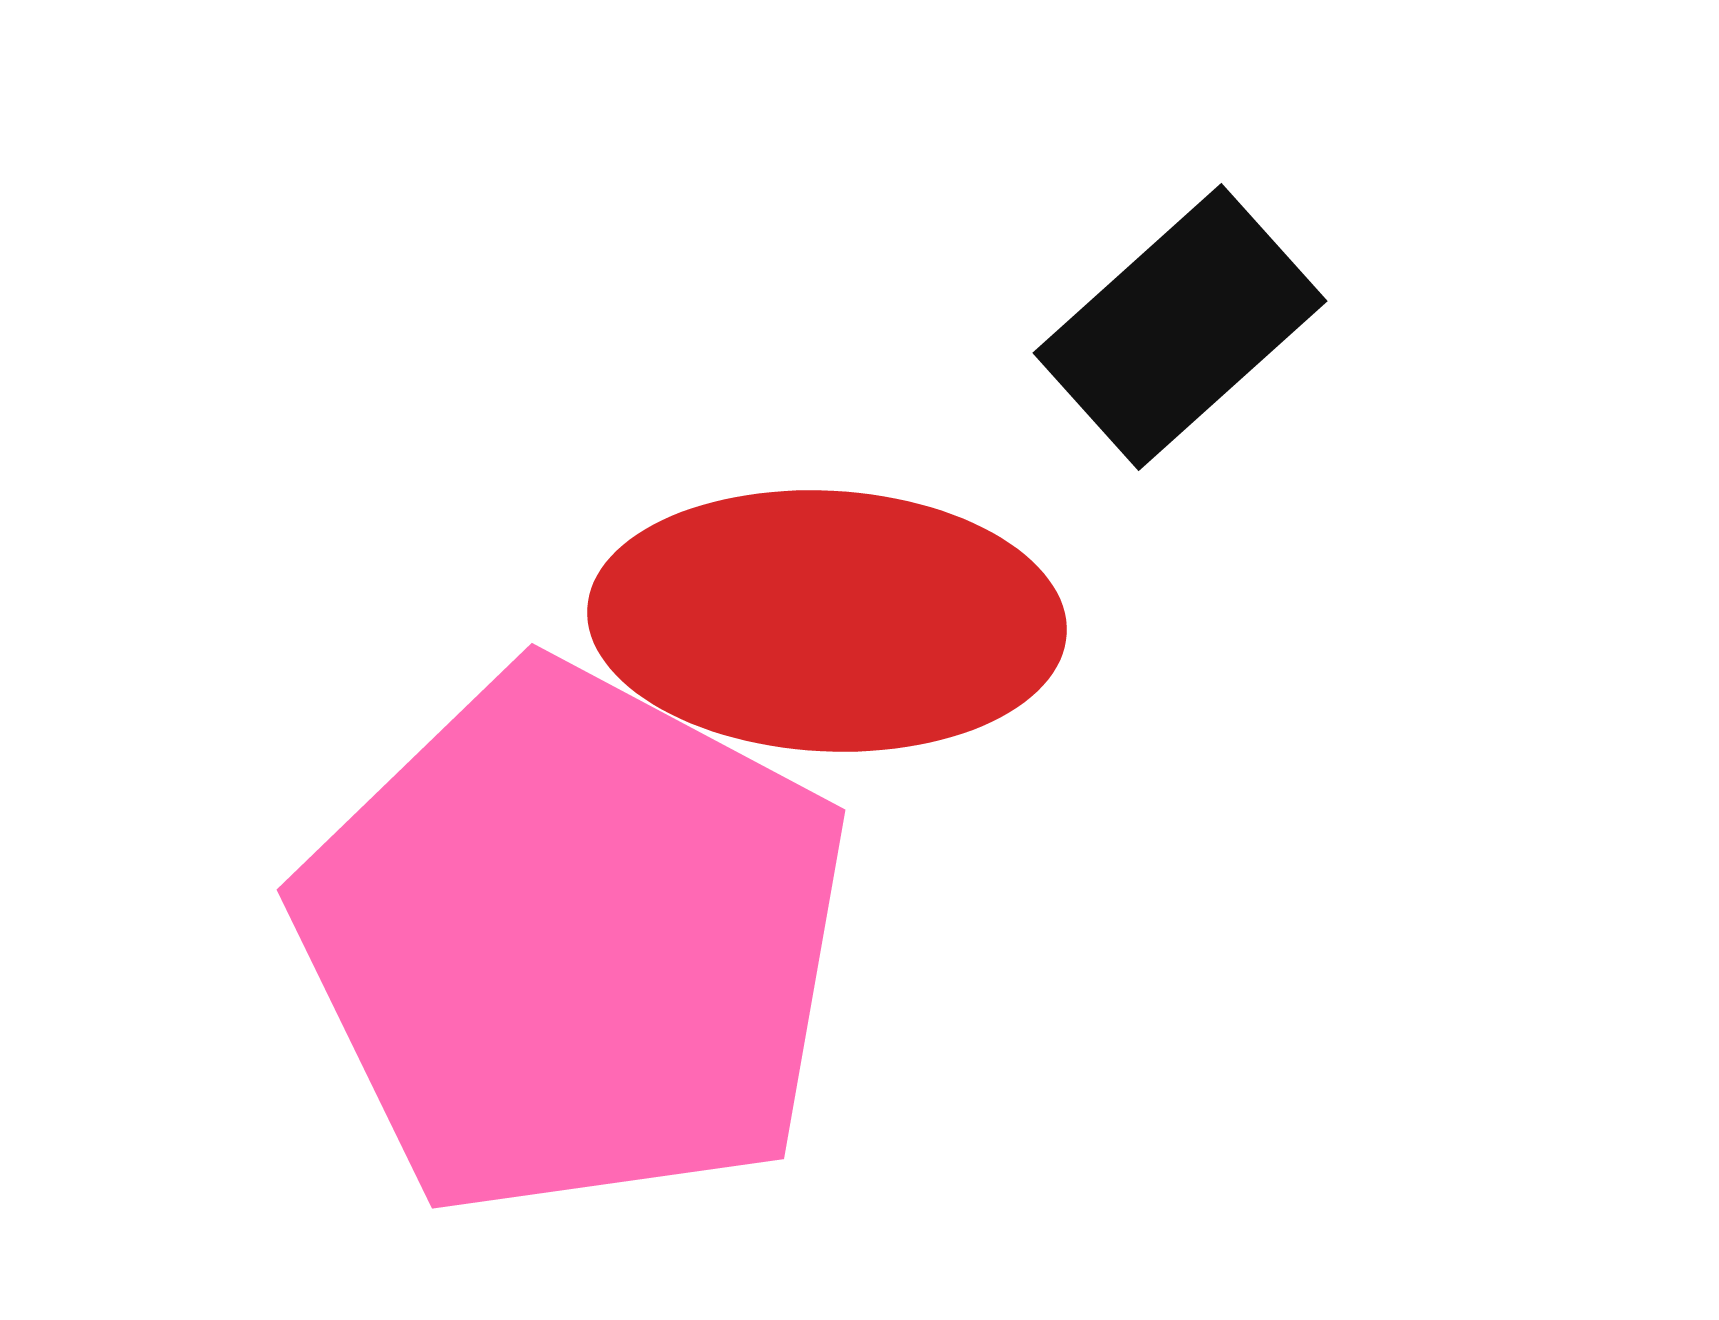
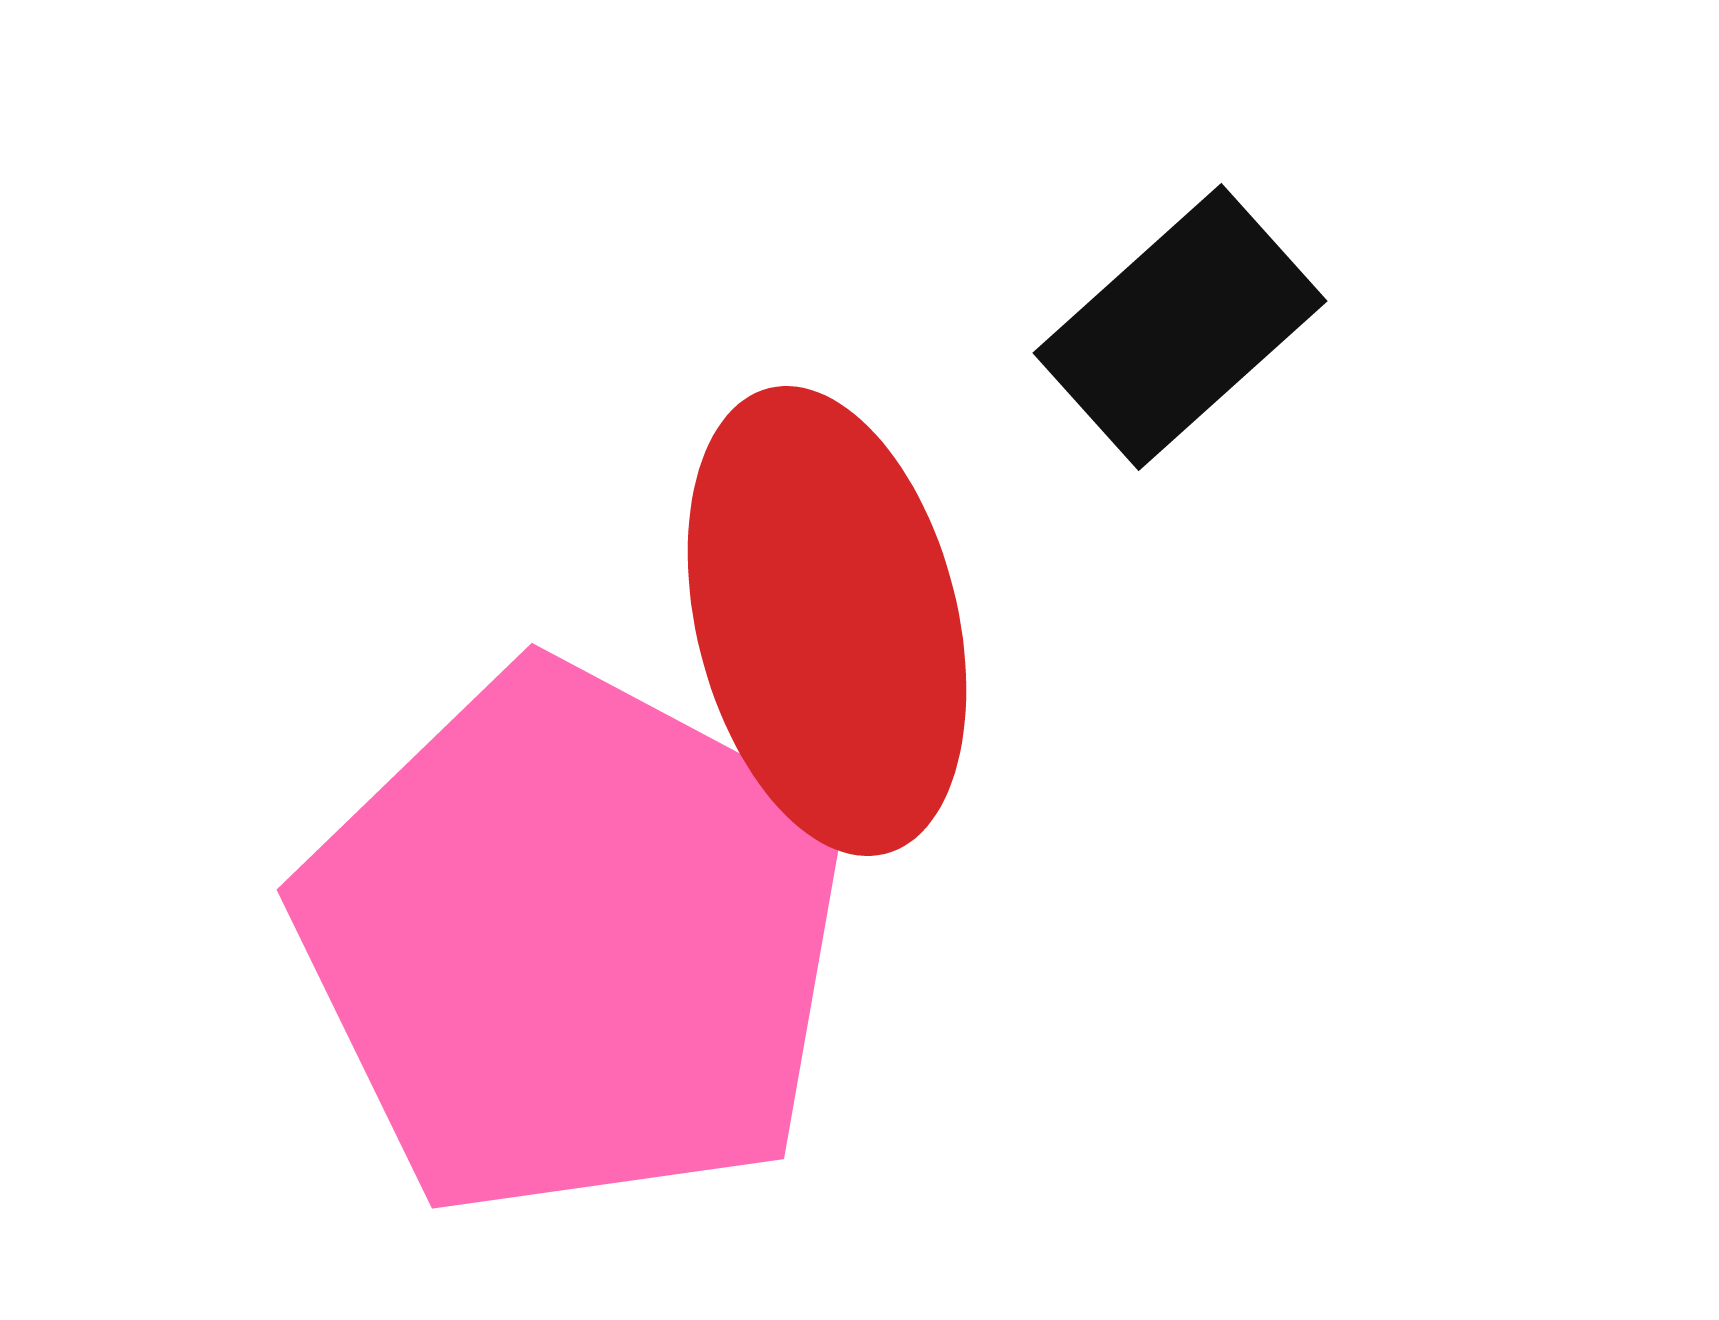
red ellipse: rotated 73 degrees clockwise
